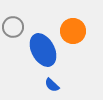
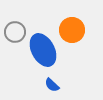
gray circle: moved 2 px right, 5 px down
orange circle: moved 1 px left, 1 px up
